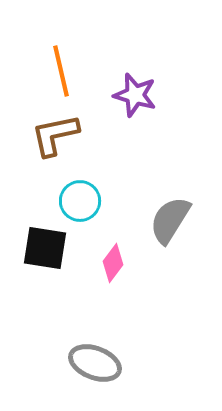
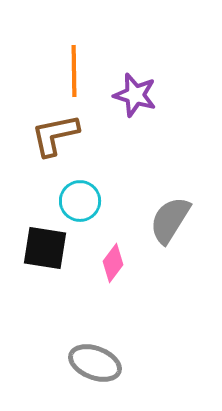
orange line: moved 13 px right; rotated 12 degrees clockwise
